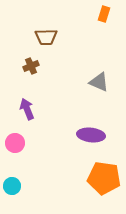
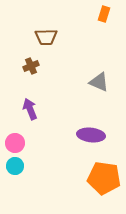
purple arrow: moved 3 px right
cyan circle: moved 3 px right, 20 px up
